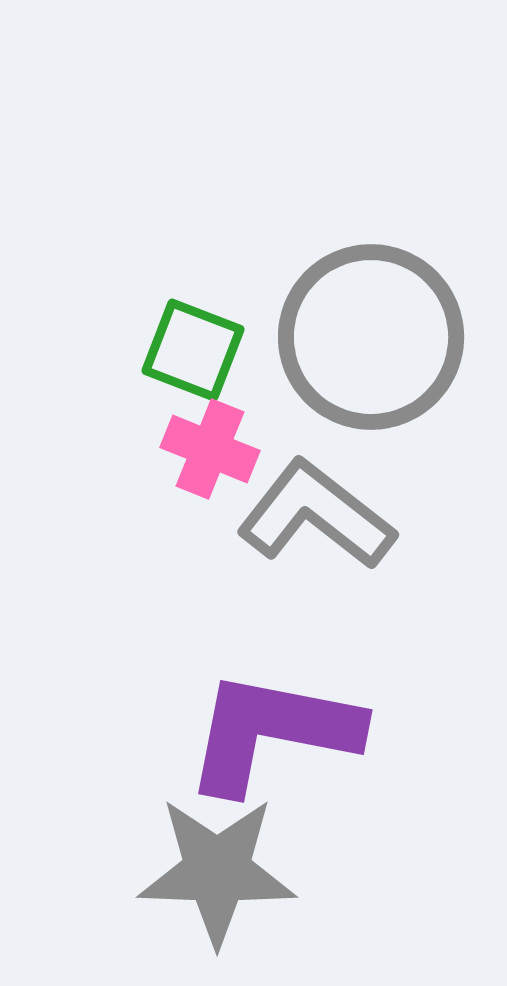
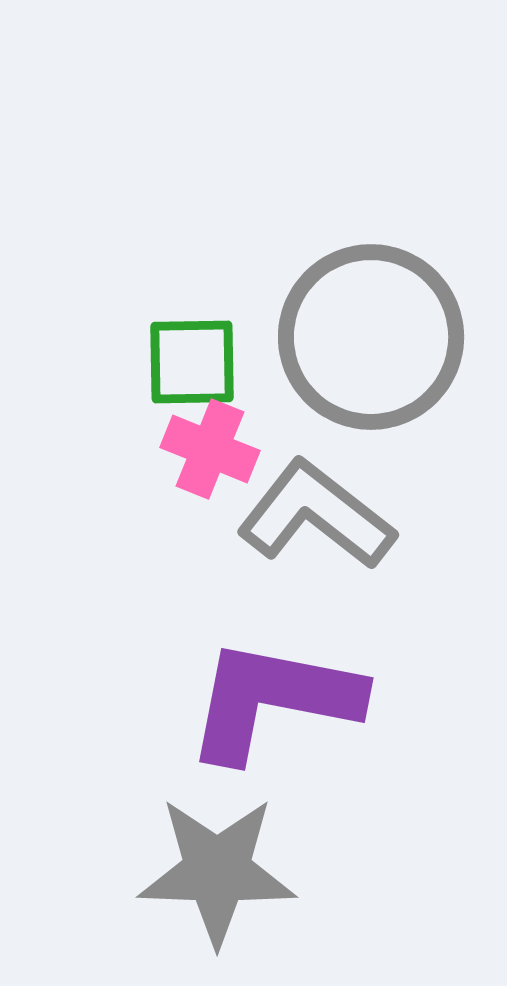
green square: moved 1 px left, 12 px down; rotated 22 degrees counterclockwise
purple L-shape: moved 1 px right, 32 px up
